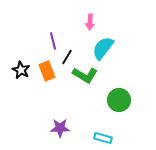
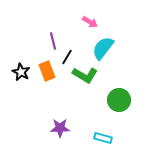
pink arrow: rotated 63 degrees counterclockwise
black star: moved 2 px down
